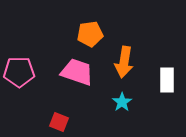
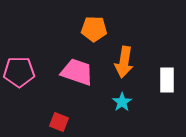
orange pentagon: moved 4 px right, 5 px up; rotated 10 degrees clockwise
